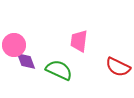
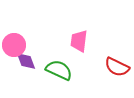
red semicircle: moved 1 px left
